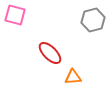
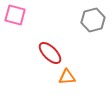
orange triangle: moved 6 px left
